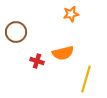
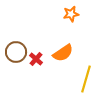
brown circle: moved 20 px down
orange semicircle: rotated 20 degrees counterclockwise
red cross: moved 1 px left, 2 px up; rotated 24 degrees clockwise
